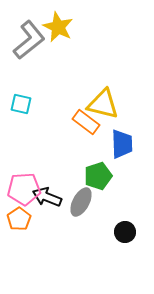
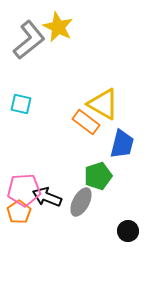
yellow triangle: rotated 16 degrees clockwise
blue trapezoid: rotated 16 degrees clockwise
pink pentagon: moved 1 px down
orange pentagon: moved 7 px up
black circle: moved 3 px right, 1 px up
